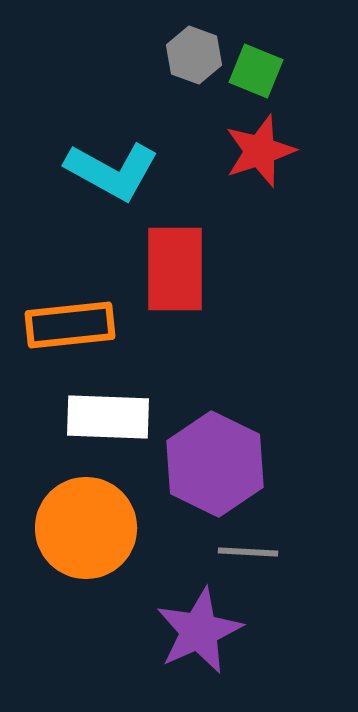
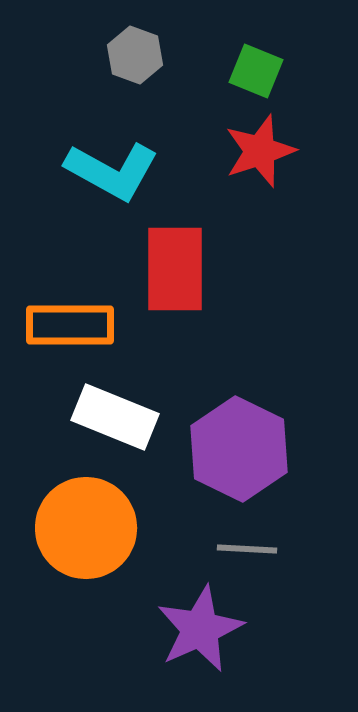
gray hexagon: moved 59 px left
orange rectangle: rotated 6 degrees clockwise
white rectangle: moved 7 px right; rotated 20 degrees clockwise
purple hexagon: moved 24 px right, 15 px up
gray line: moved 1 px left, 3 px up
purple star: moved 1 px right, 2 px up
